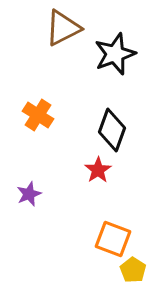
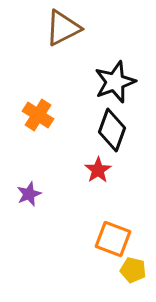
black star: moved 28 px down
yellow pentagon: rotated 20 degrees counterclockwise
